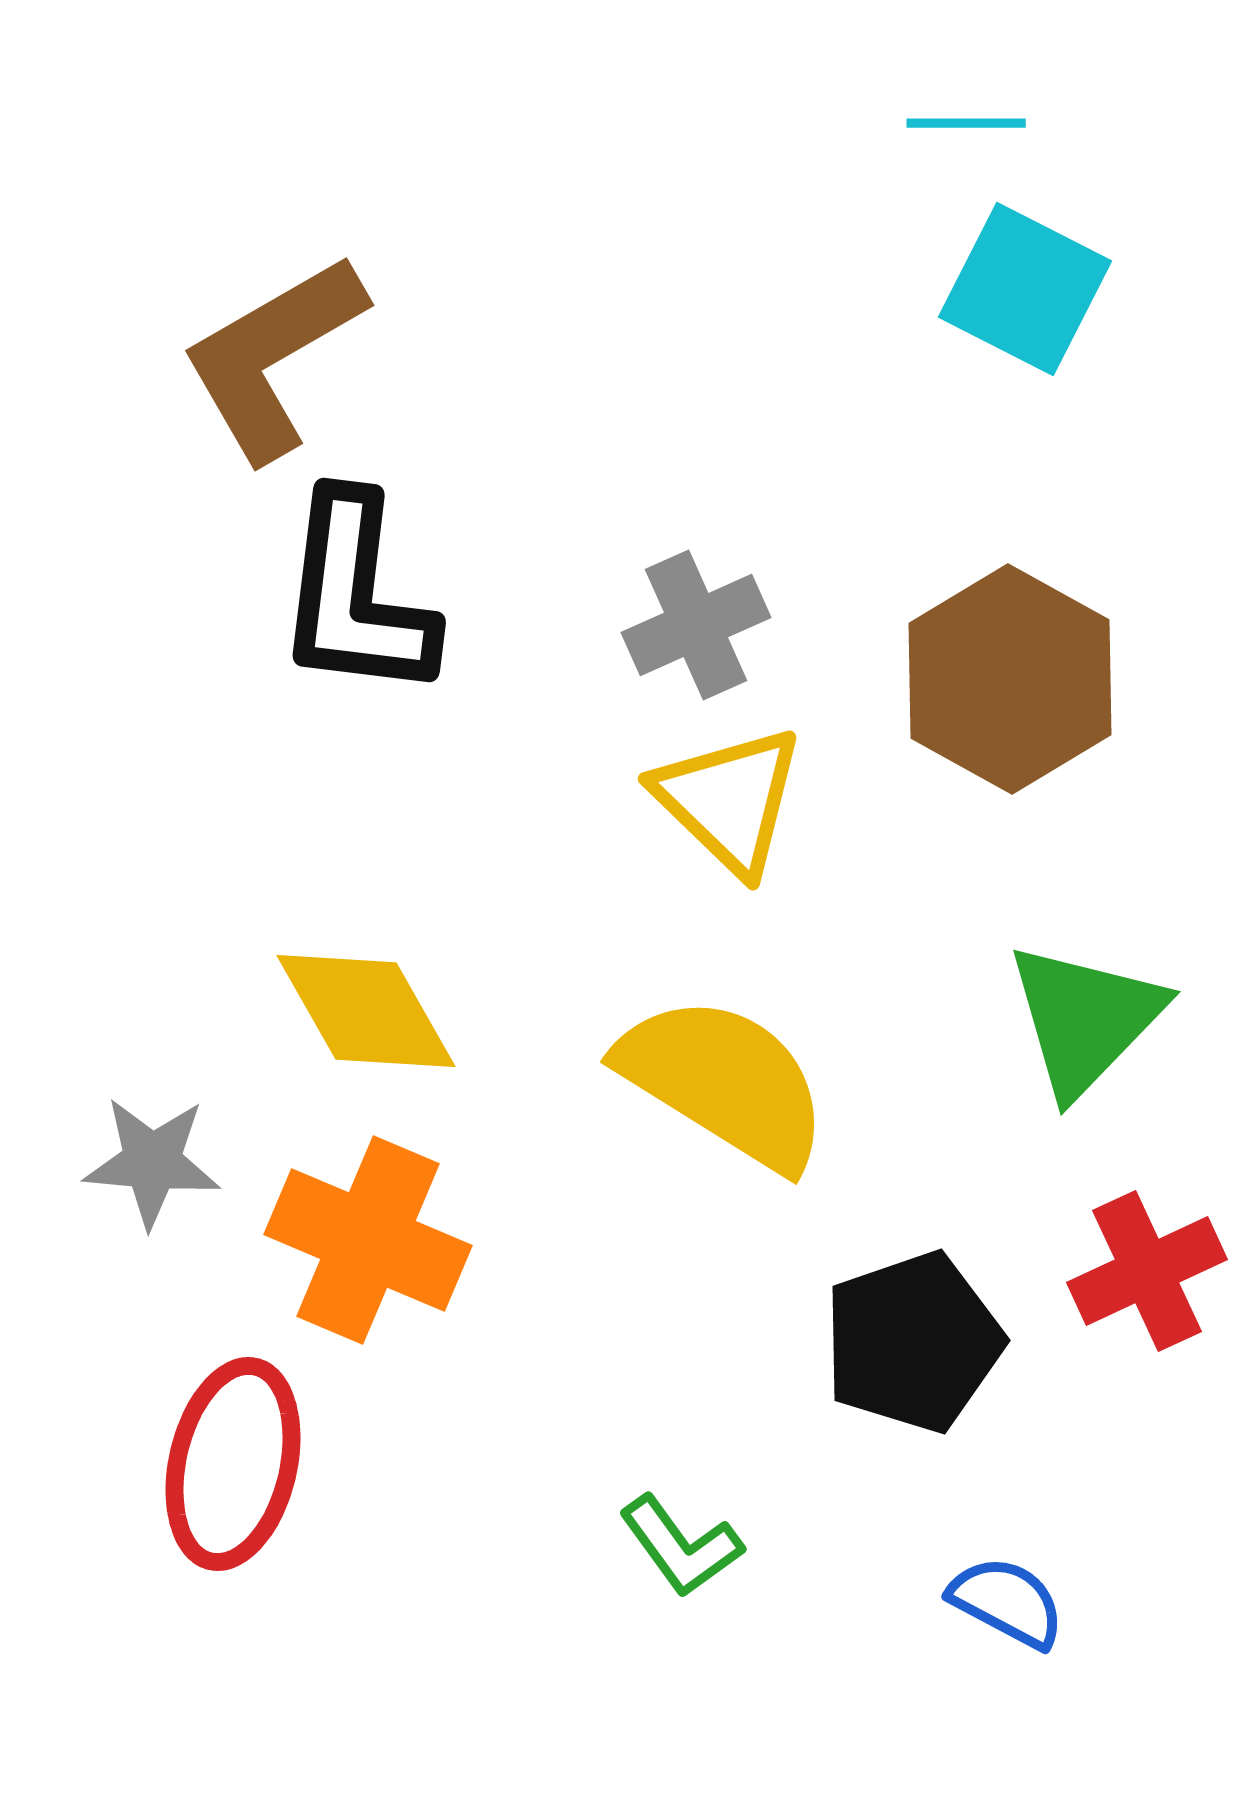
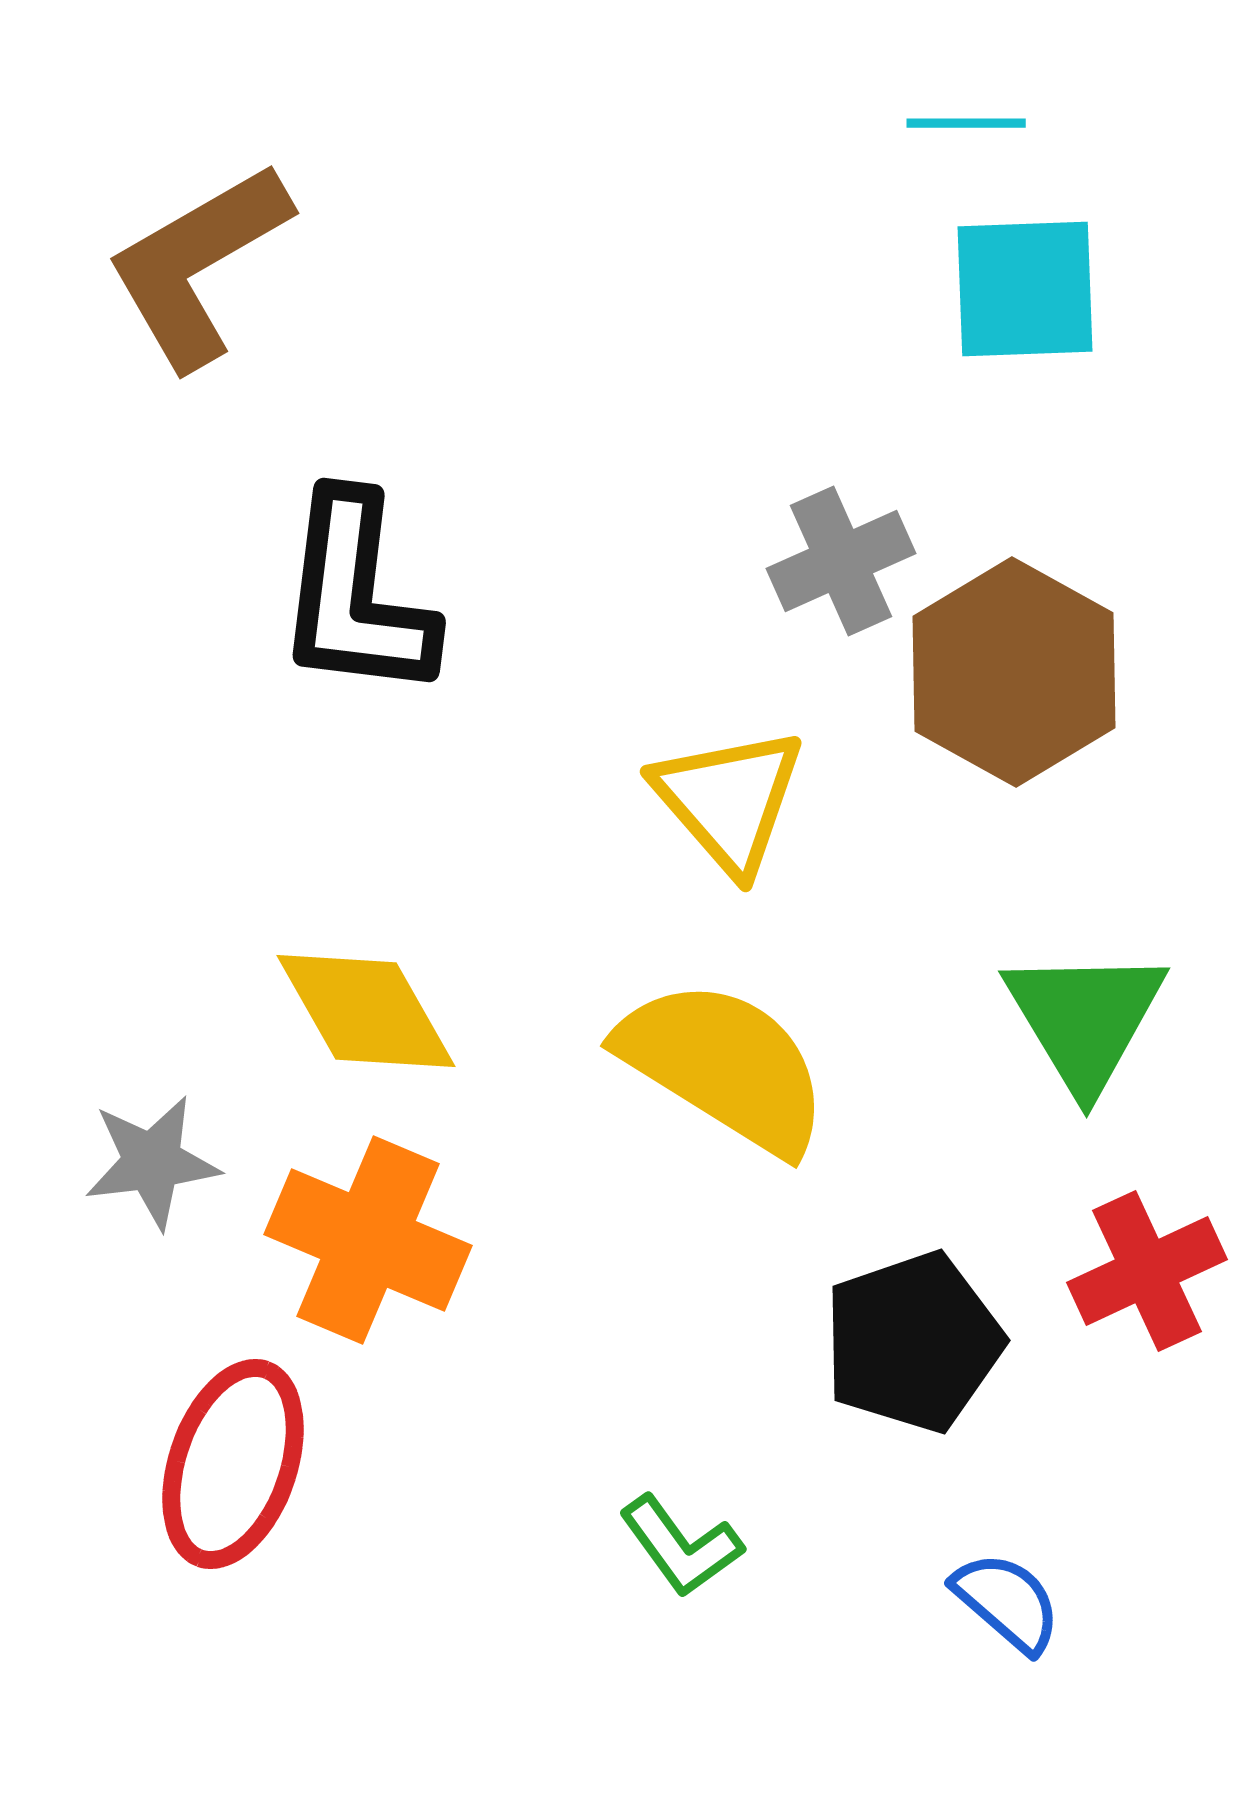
cyan square: rotated 29 degrees counterclockwise
brown L-shape: moved 75 px left, 92 px up
gray cross: moved 145 px right, 64 px up
brown hexagon: moved 4 px right, 7 px up
yellow triangle: rotated 5 degrees clockwise
green triangle: rotated 15 degrees counterclockwise
yellow semicircle: moved 16 px up
gray star: rotated 12 degrees counterclockwise
red ellipse: rotated 6 degrees clockwise
blue semicircle: rotated 13 degrees clockwise
